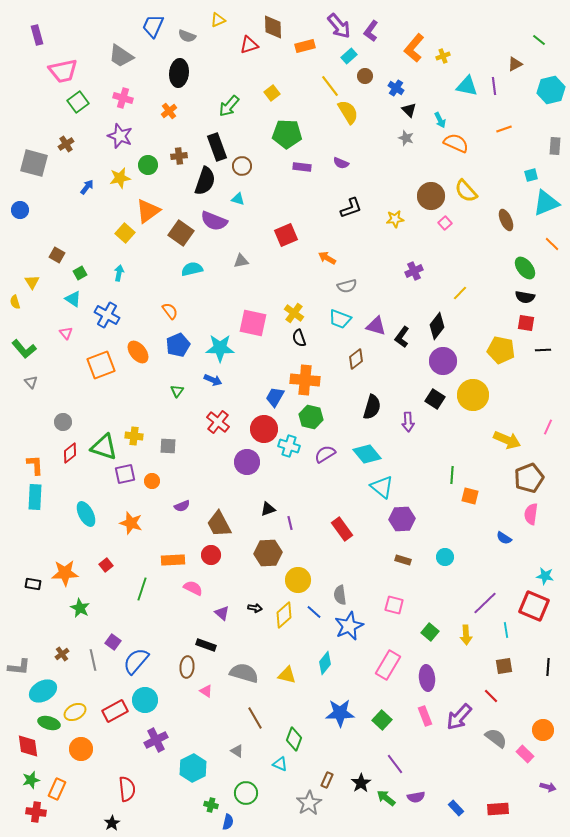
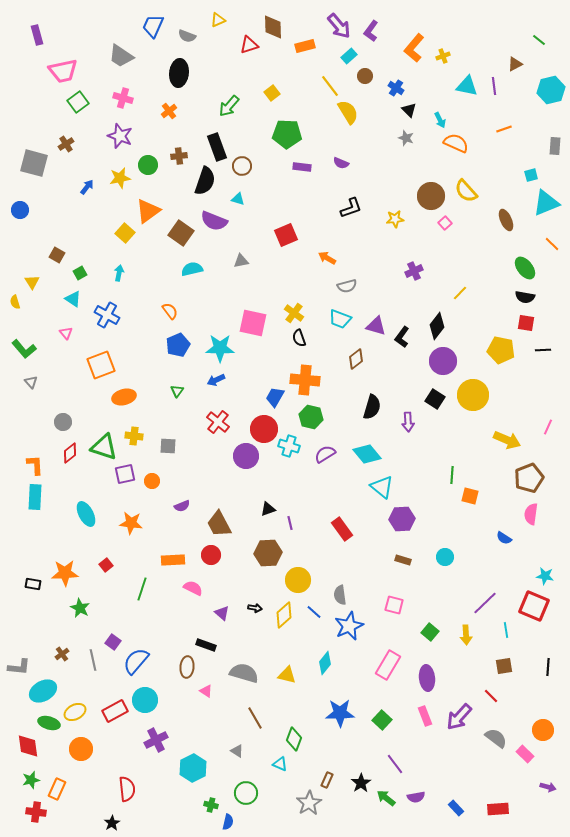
orange ellipse at (138, 352): moved 14 px left, 45 px down; rotated 65 degrees counterclockwise
blue arrow at (213, 380): moved 3 px right; rotated 132 degrees clockwise
purple circle at (247, 462): moved 1 px left, 6 px up
orange star at (131, 523): rotated 10 degrees counterclockwise
